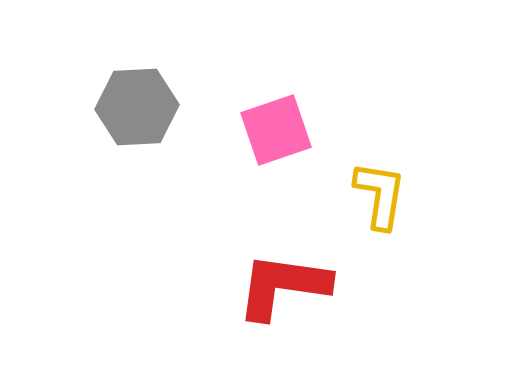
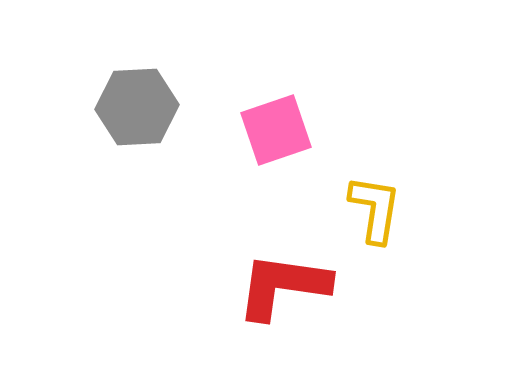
yellow L-shape: moved 5 px left, 14 px down
